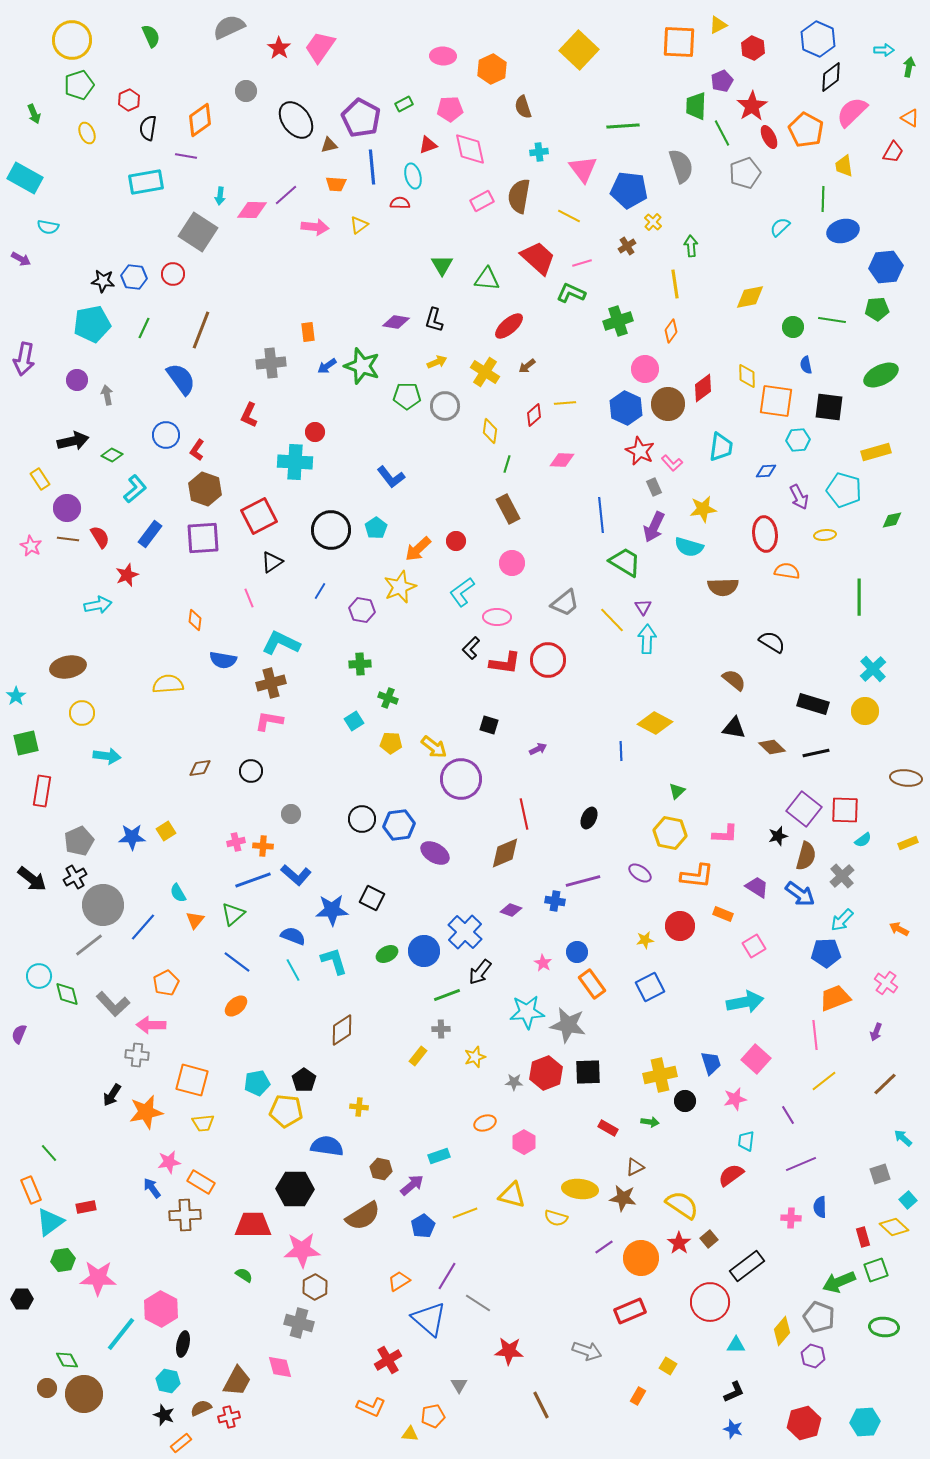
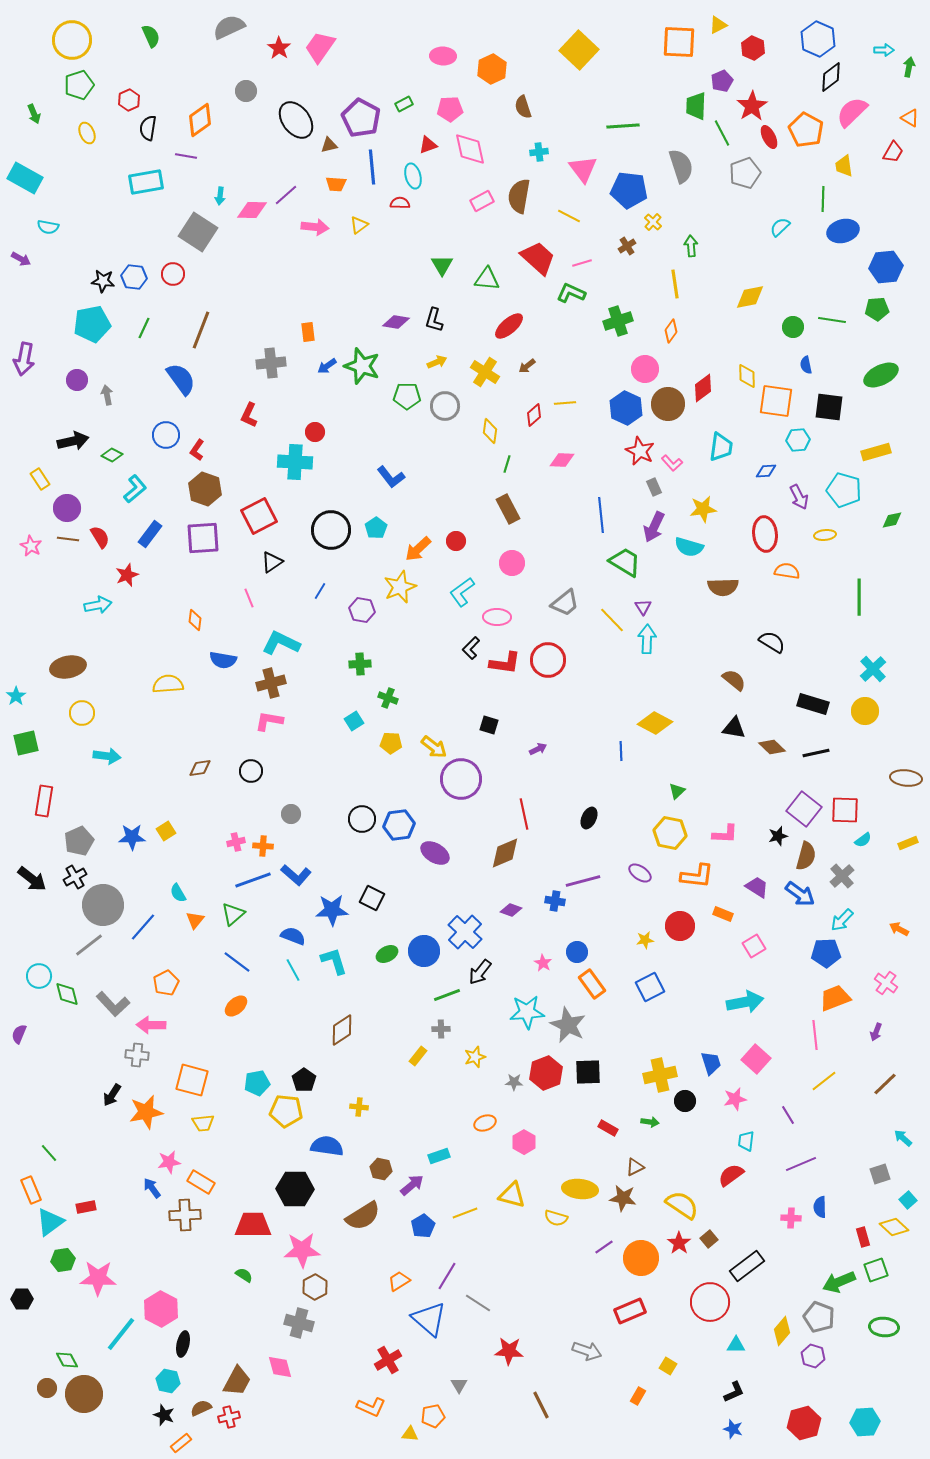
red rectangle at (42, 791): moved 2 px right, 10 px down
gray star at (568, 1025): rotated 15 degrees clockwise
